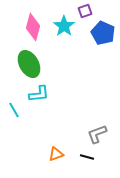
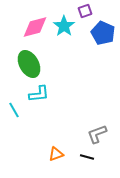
pink diamond: moved 2 px right; rotated 60 degrees clockwise
